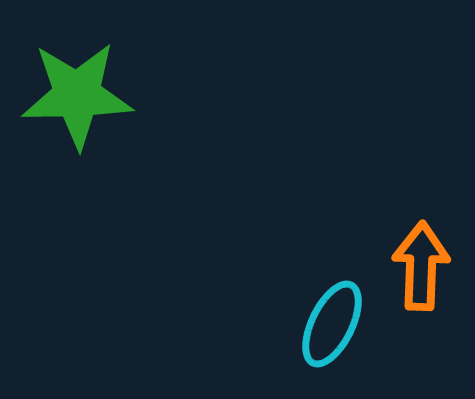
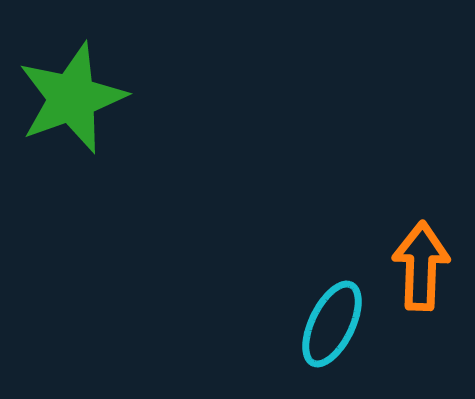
green star: moved 5 px left, 3 px down; rotated 19 degrees counterclockwise
